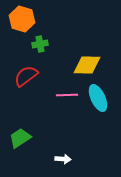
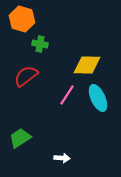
green cross: rotated 21 degrees clockwise
pink line: rotated 55 degrees counterclockwise
white arrow: moved 1 px left, 1 px up
